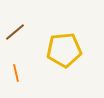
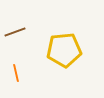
brown line: rotated 20 degrees clockwise
